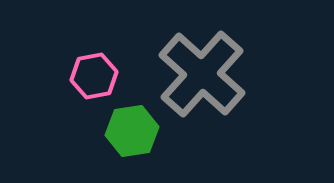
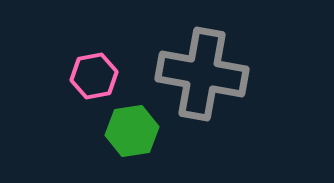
gray cross: rotated 32 degrees counterclockwise
